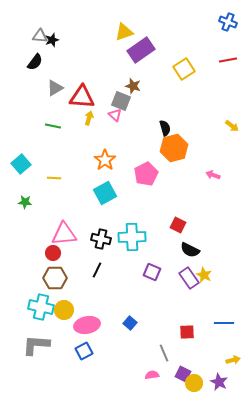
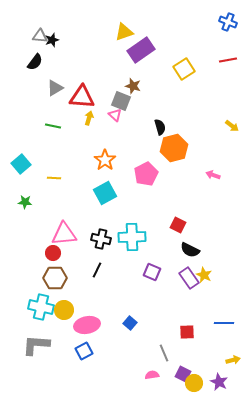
black semicircle at (165, 128): moved 5 px left, 1 px up
